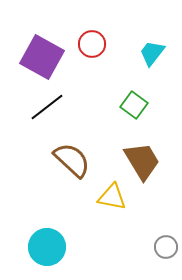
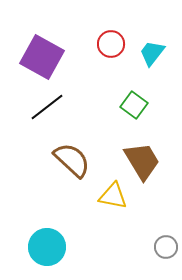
red circle: moved 19 px right
yellow triangle: moved 1 px right, 1 px up
